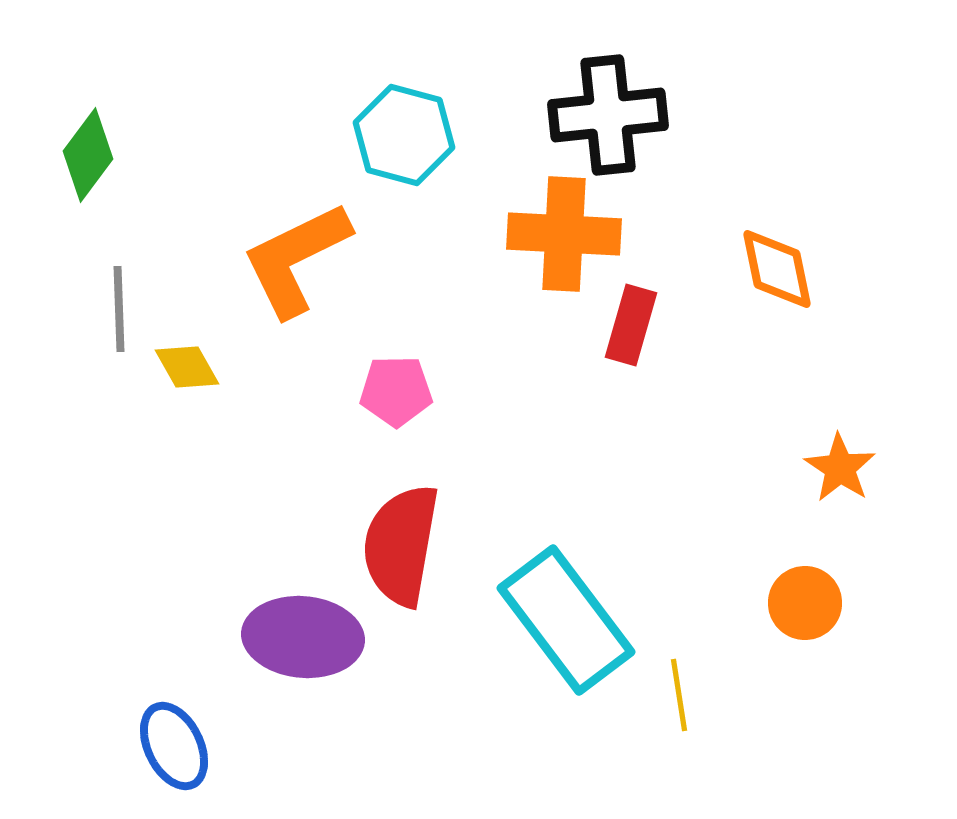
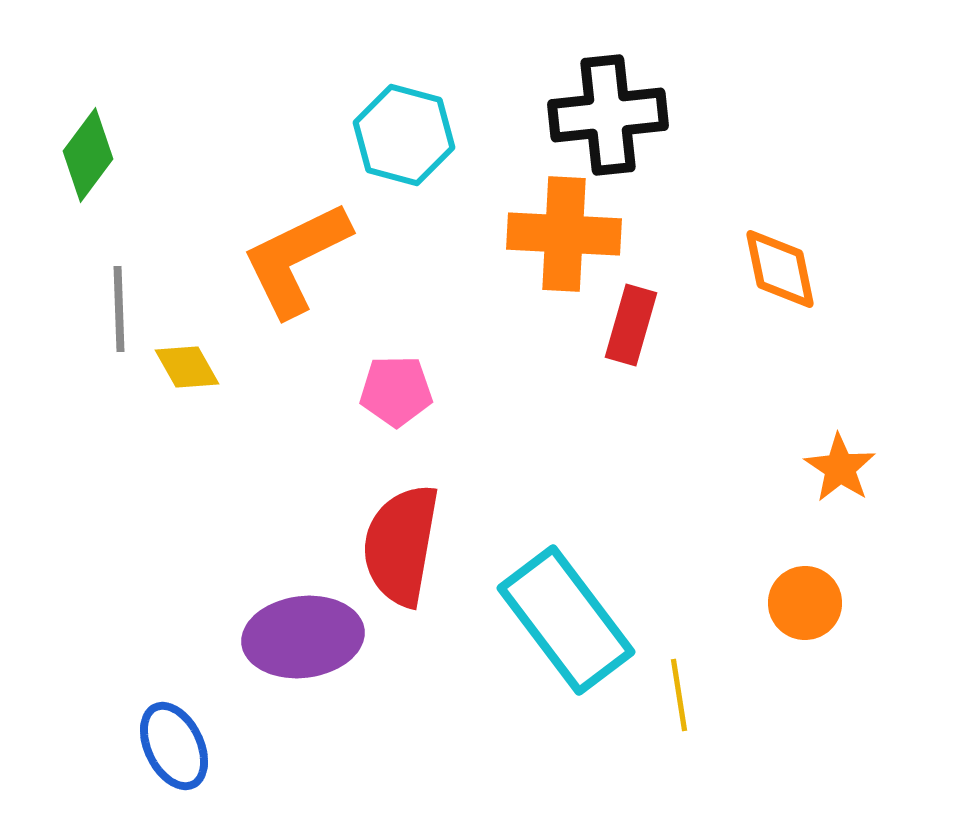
orange diamond: moved 3 px right
purple ellipse: rotated 12 degrees counterclockwise
